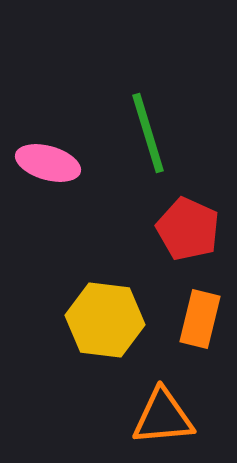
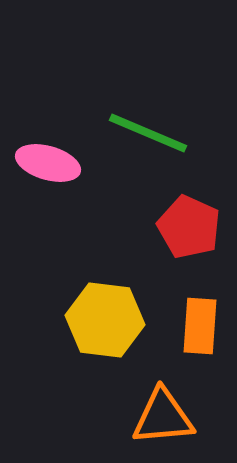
green line: rotated 50 degrees counterclockwise
red pentagon: moved 1 px right, 2 px up
orange rectangle: moved 7 px down; rotated 10 degrees counterclockwise
